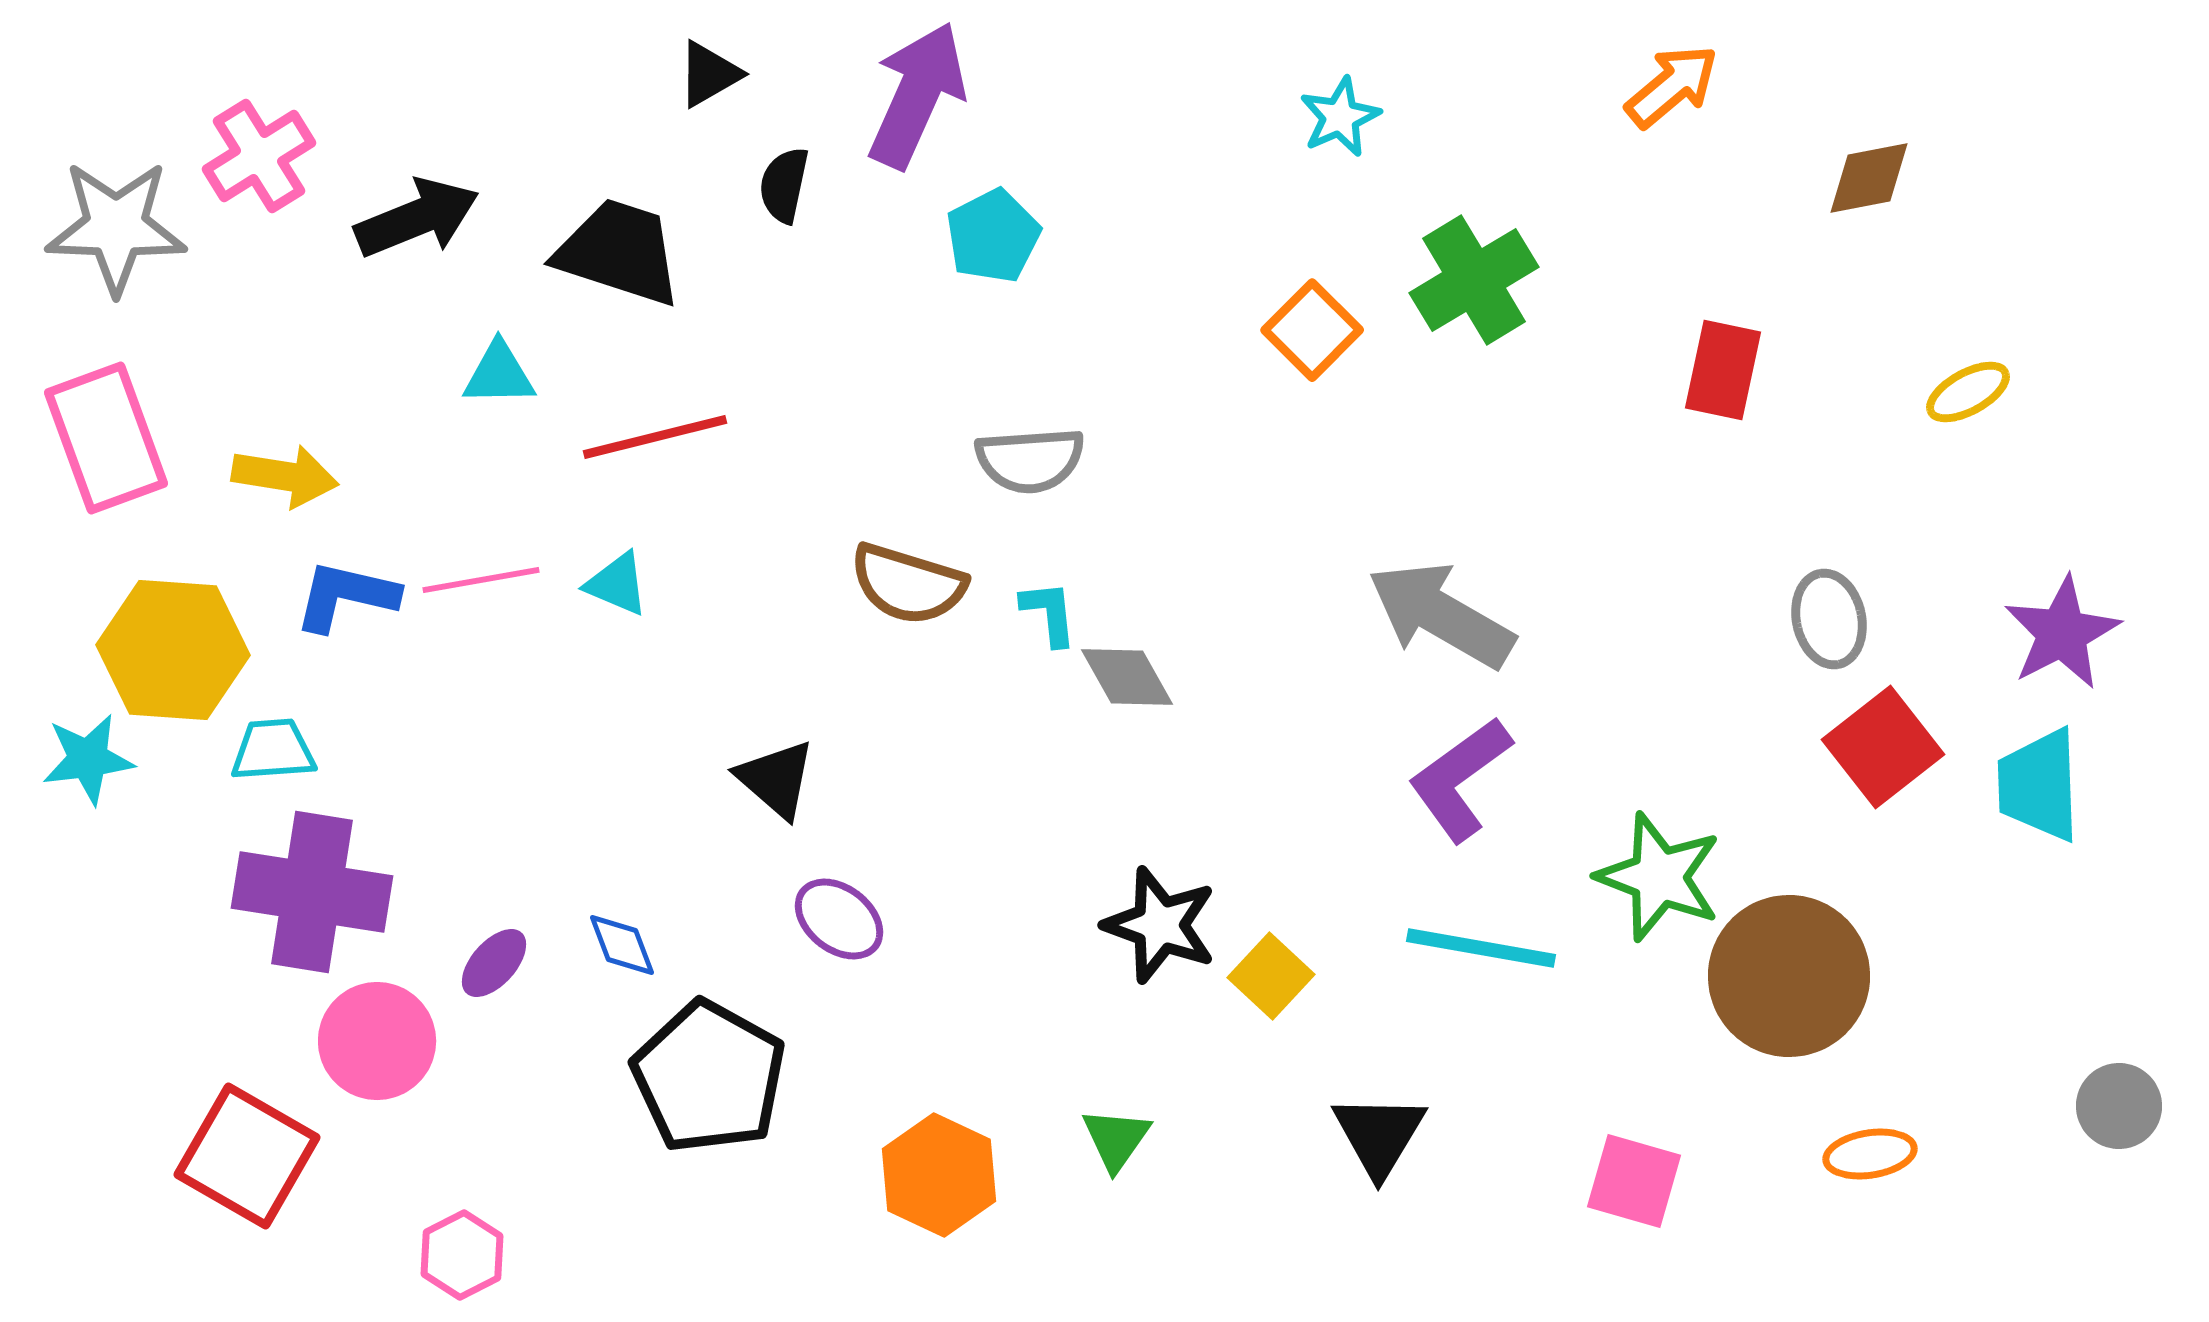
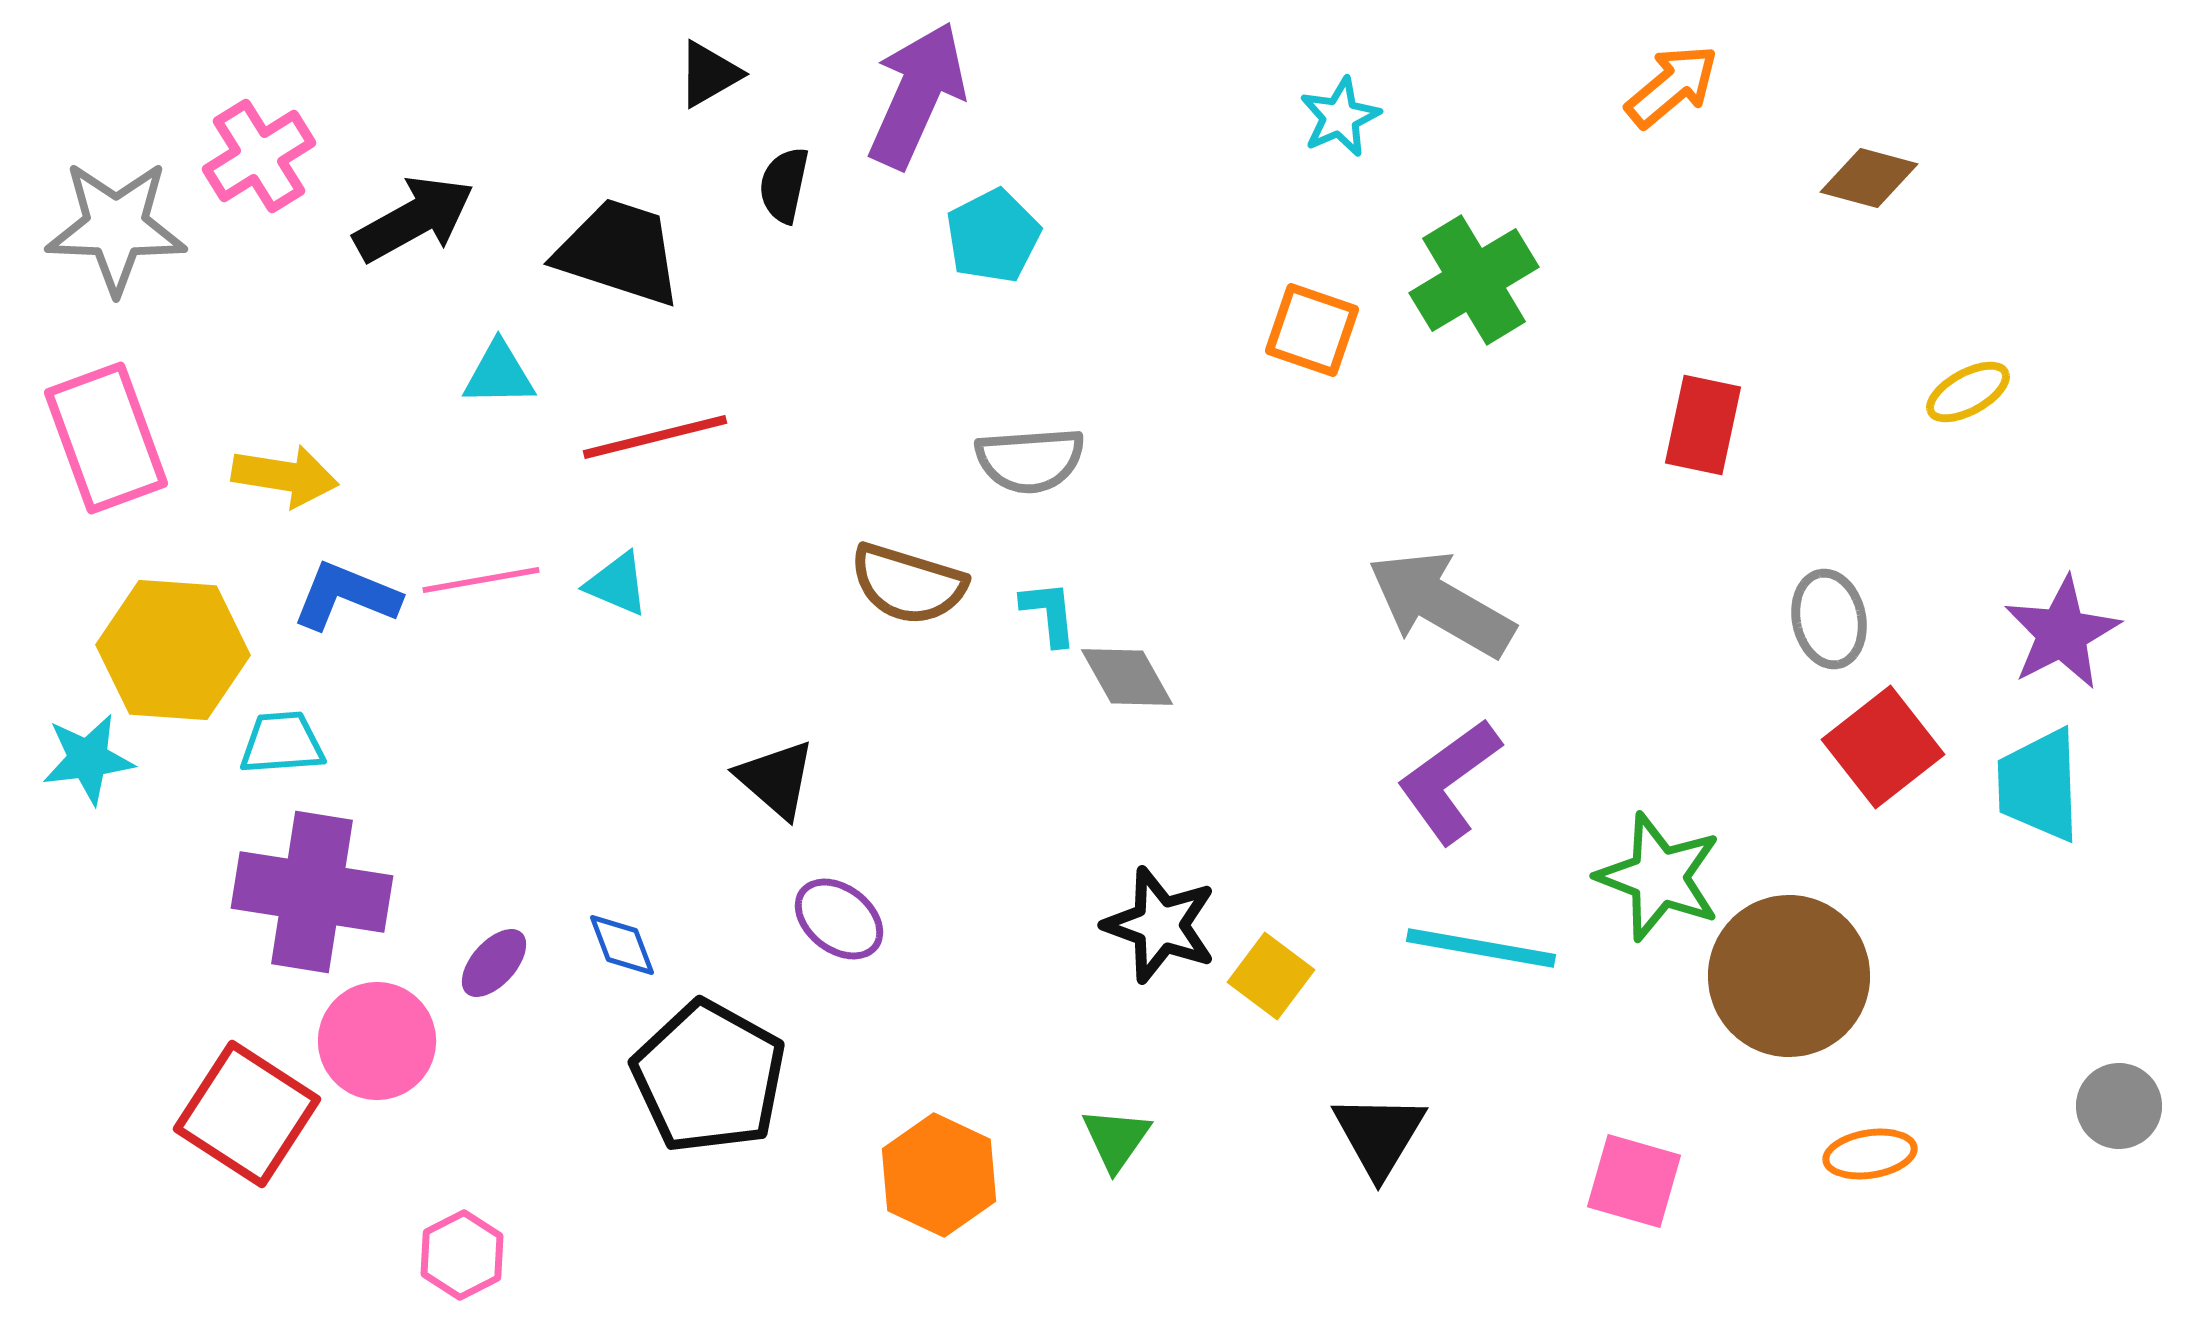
brown diamond at (1869, 178): rotated 26 degrees clockwise
black arrow at (417, 218): moved 3 px left, 1 px down; rotated 7 degrees counterclockwise
orange square at (1312, 330): rotated 26 degrees counterclockwise
red rectangle at (1723, 370): moved 20 px left, 55 px down
blue L-shape at (346, 596): rotated 9 degrees clockwise
gray arrow at (1441, 615): moved 11 px up
cyan trapezoid at (273, 750): moved 9 px right, 7 px up
purple L-shape at (1460, 779): moved 11 px left, 2 px down
yellow square at (1271, 976): rotated 6 degrees counterclockwise
red square at (247, 1156): moved 42 px up; rotated 3 degrees clockwise
